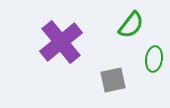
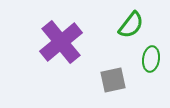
green ellipse: moved 3 px left
